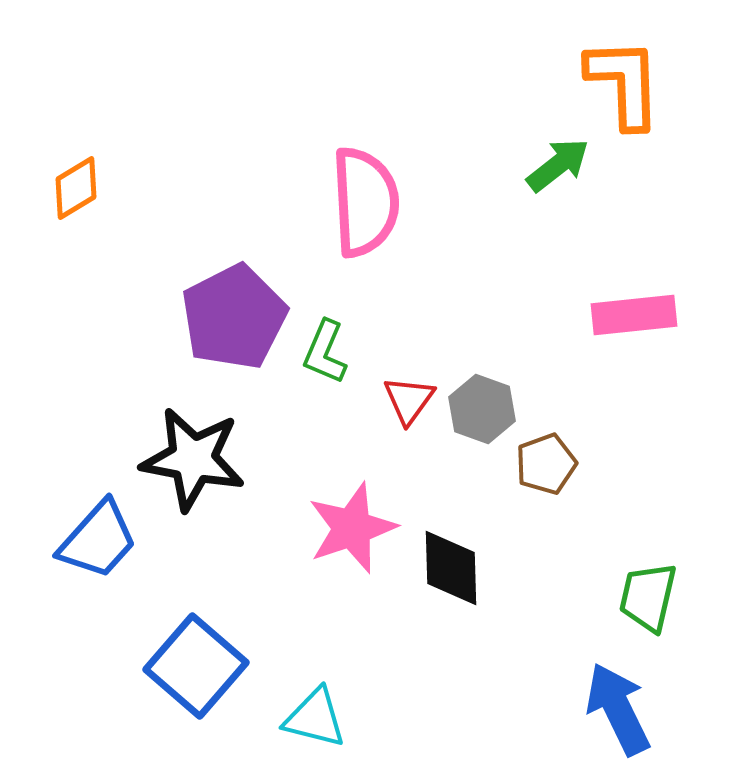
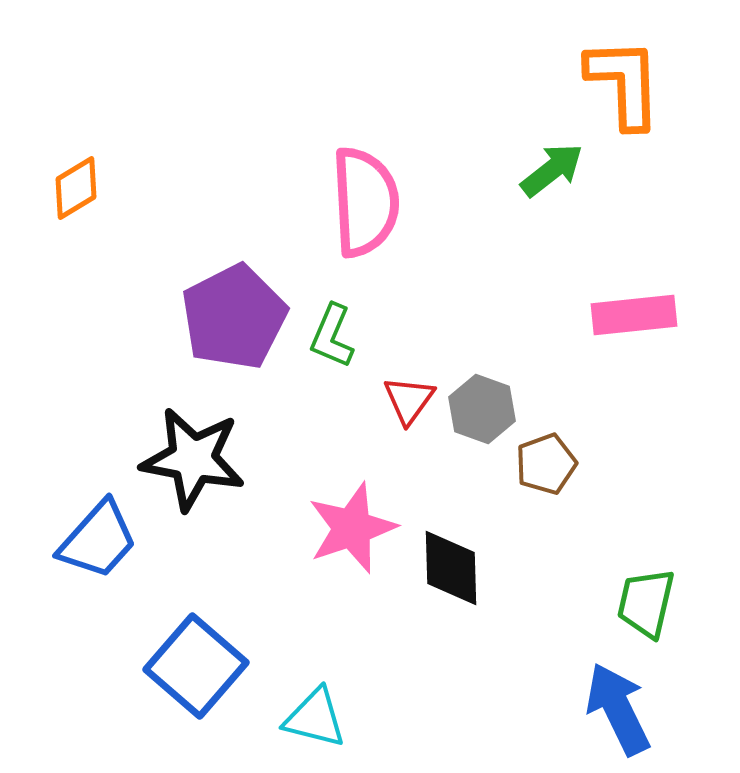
green arrow: moved 6 px left, 5 px down
green L-shape: moved 7 px right, 16 px up
green trapezoid: moved 2 px left, 6 px down
